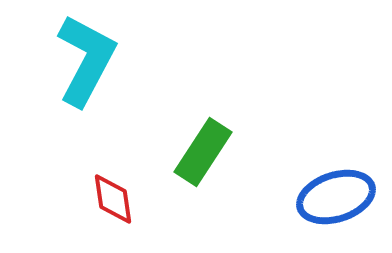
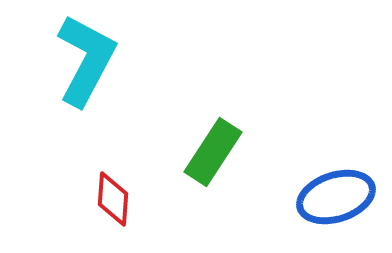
green rectangle: moved 10 px right
red diamond: rotated 12 degrees clockwise
